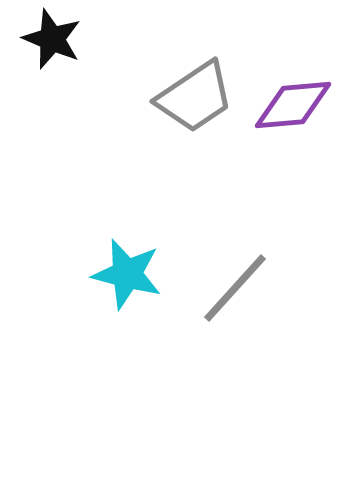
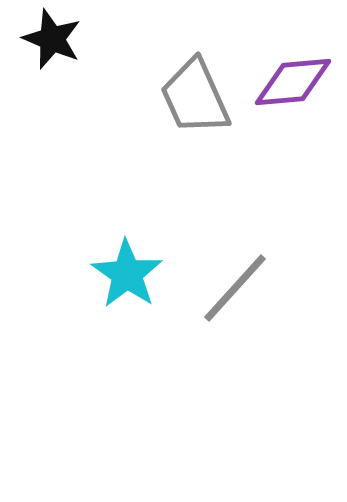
gray trapezoid: rotated 100 degrees clockwise
purple diamond: moved 23 px up
cyan star: rotated 20 degrees clockwise
